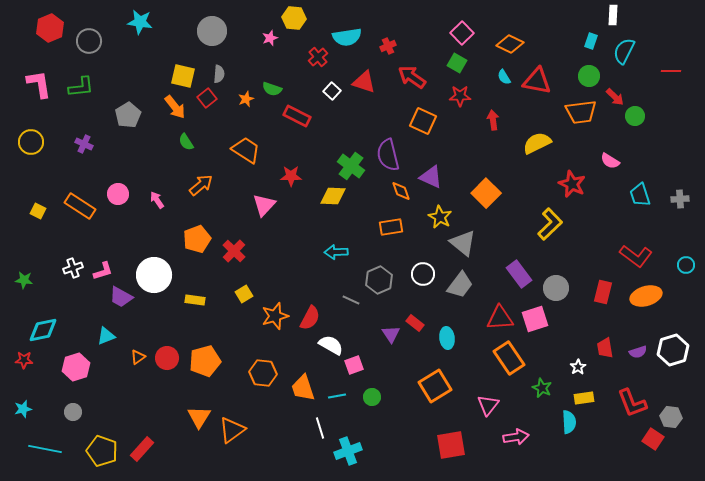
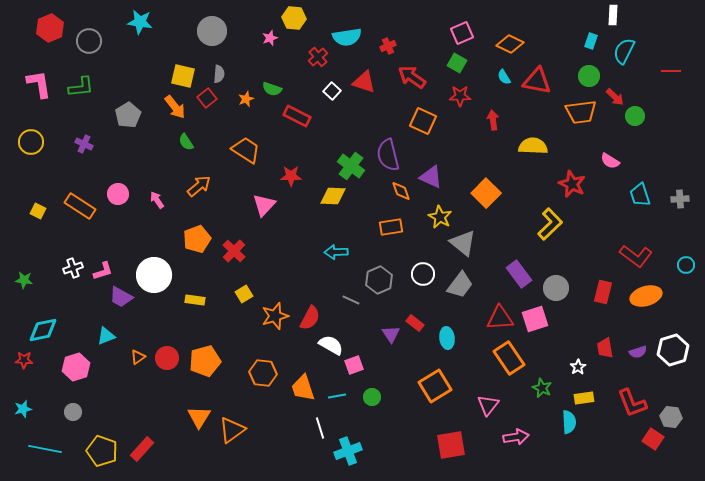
pink square at (462, 33): rotated 20 degrees clockwise
yellow semicircle at (537, 143): moved 4 px left, 3 px down; rotated 28 degrees clockwise
orange arrow at (201, 185): moved 2 px left, 1 px down
